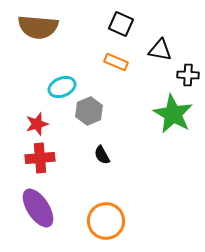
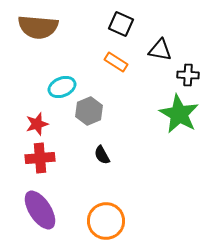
orange rectangle: rotated 10 degrees clockwise
green star: moved 6 px right
purple ellipse: moved 2 px right, 2 px down
